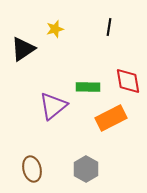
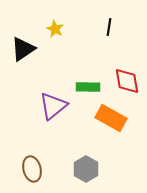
yellow star: rotated 30 degrees counterclockwise
red diamond: moved 1 px left
orange rectangle: rotated 56 degrees clockwise
